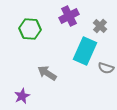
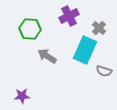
gray cross: moved 1 px left, 2 px down
cyan rectangle: moved 1 px up
gray semicircle: moved 2 px left, 3 px down
gray arrow: moved 17 px up
purple star: rotated 21 degrees clockwise
